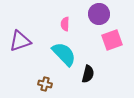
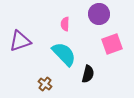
pink square: moved 4 px down
brown cross: rotated 24 degrees clockwise
